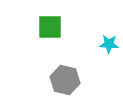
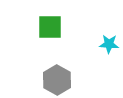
gray hexagon: moved 8 px left; rotated 16 degrees clockwise
